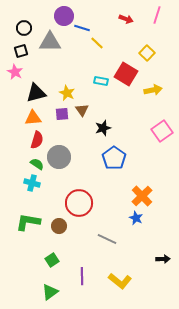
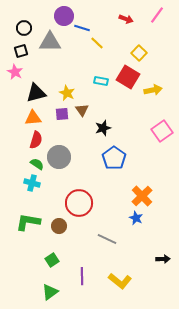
pink line: rotated 18 degrees clockwise
yellow square: moved 8 px left
red square: moved 2 px right, 3 px down
red semicircle: moved 1 px left
